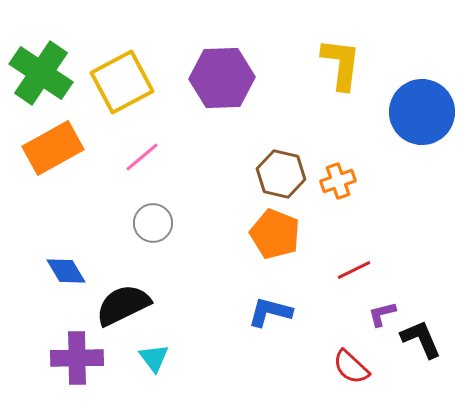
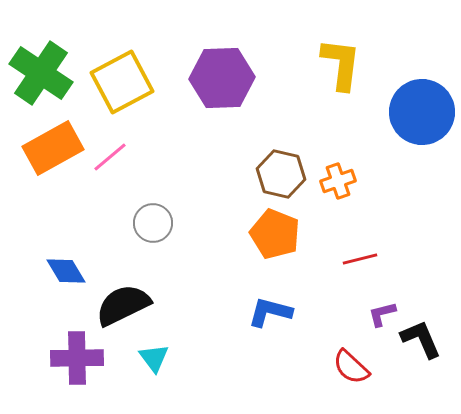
pink line: moved 32 px left
red line: moved 6 px right, 11 px up; rotated 12 degrees clockwise
